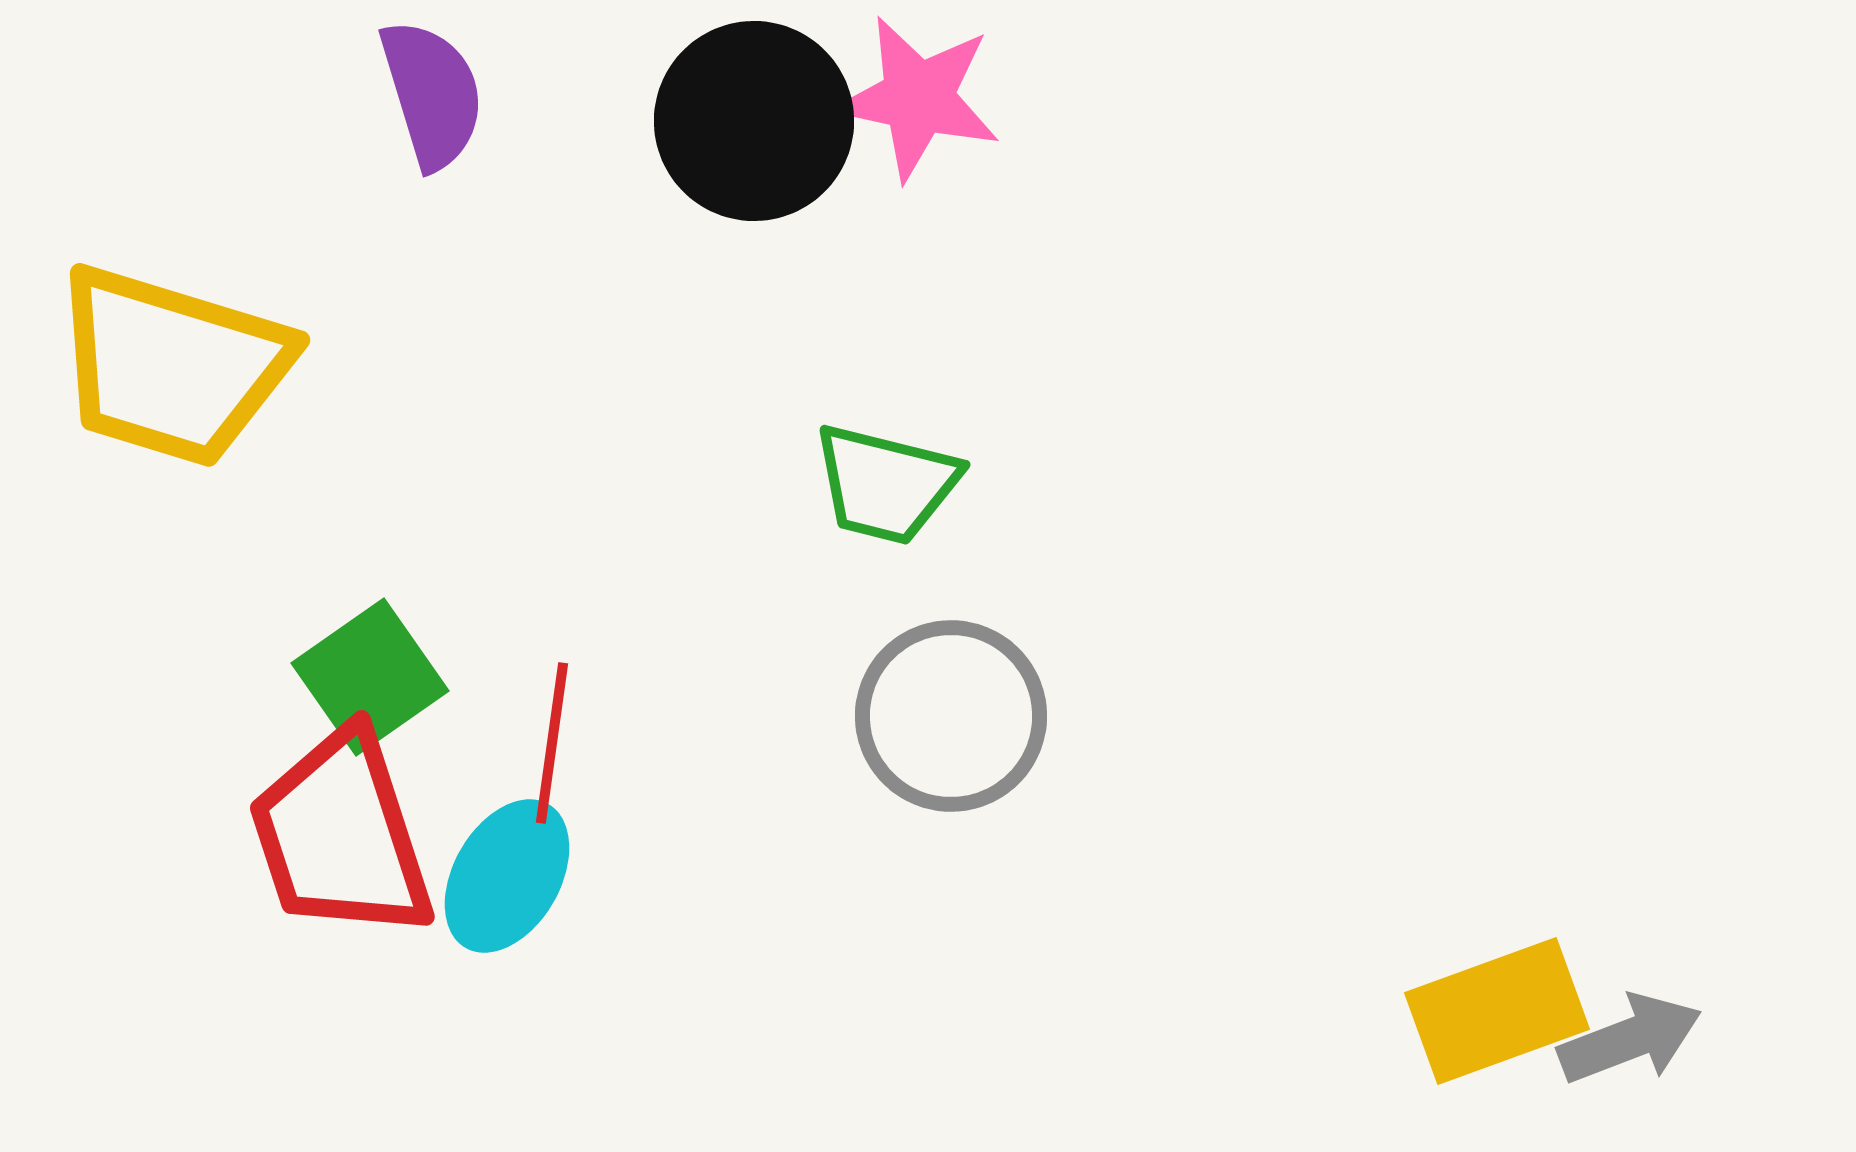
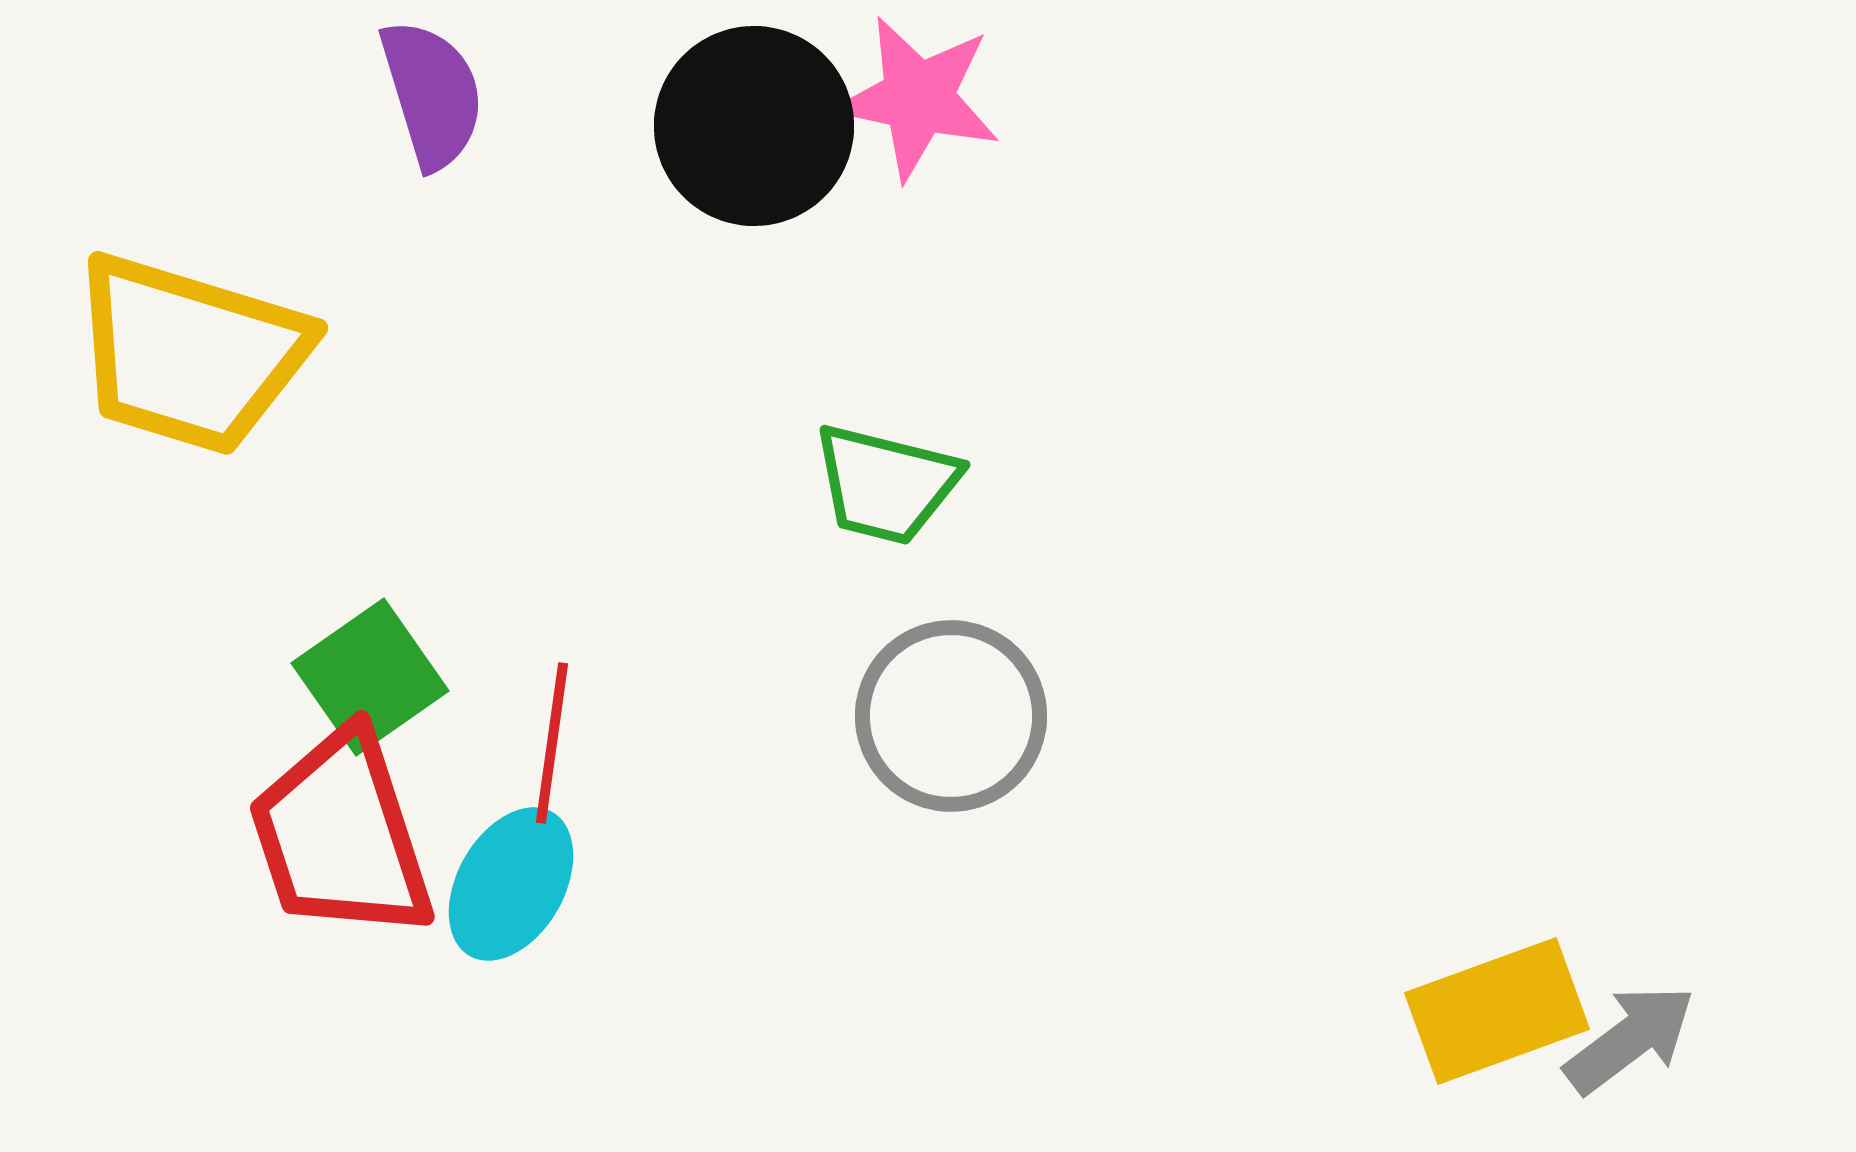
black circle: moved 5 px down
yellow trapezoid: moved 18 px right, 12 px up
cyan ellipse: moved 4 px right, 8 px down
gray arrow: rotated 16 degrees counterclockwise
